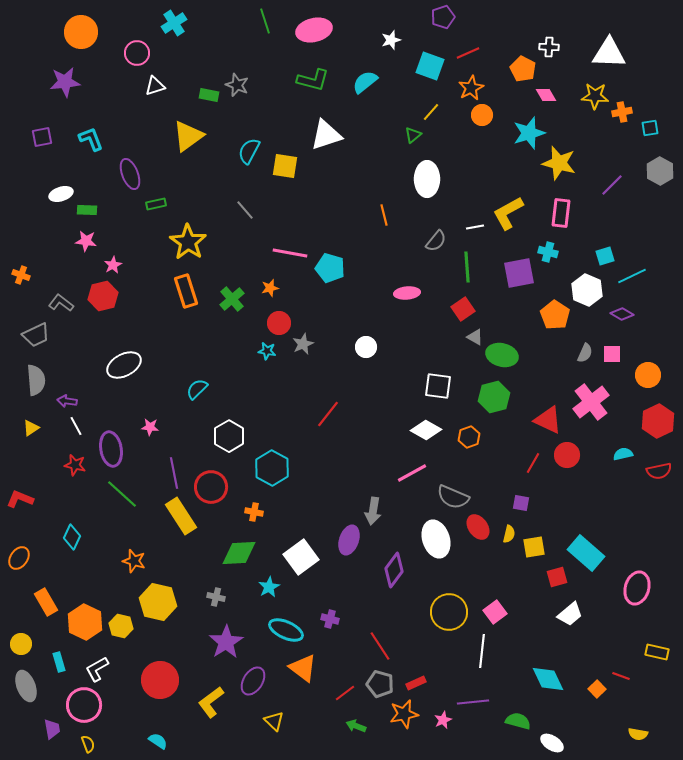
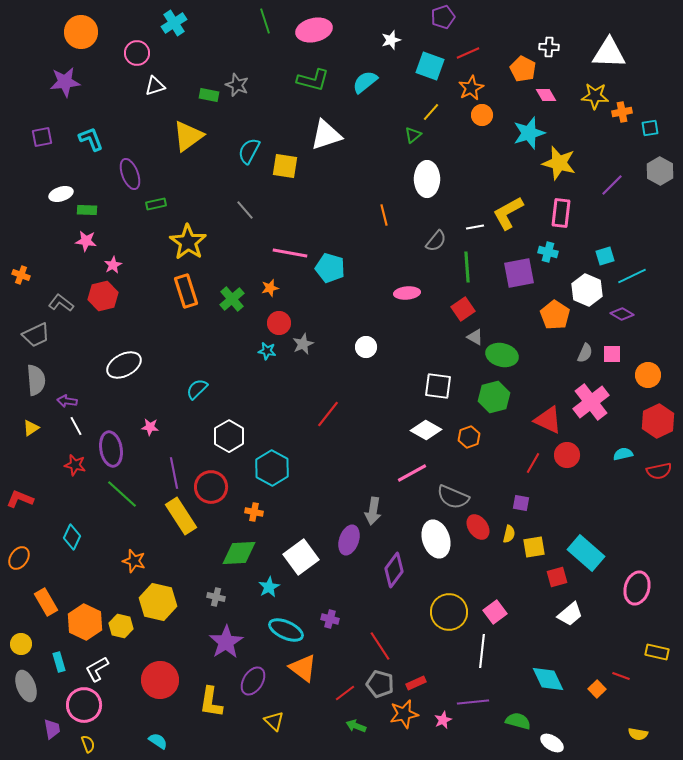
yellow L-shape at (211, 702): rotated 44 degrees counterclockwise
